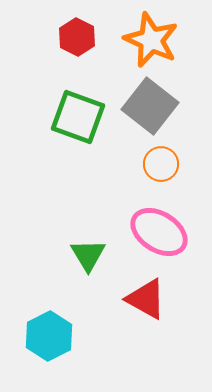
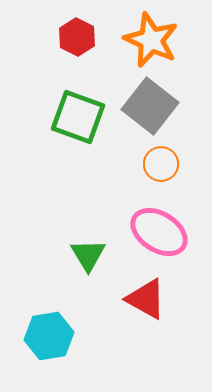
cyan hexagon: rotated 18 degrees clockwise
